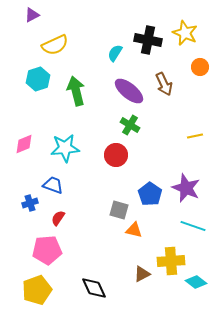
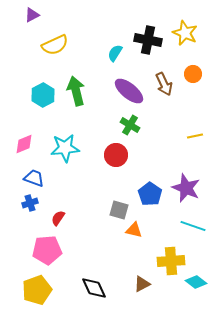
orange circle: moved 7 px left, 7 px down
cyan hexagon: moved 5 px right, 16 px down; rotated 10 degrees counterclockwise
blue trapezoid: moved 19 px left, 7 px up
brown triangle: moved 10 px down
